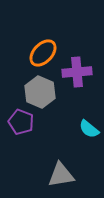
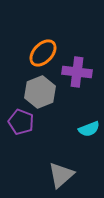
purple cross: rotated 12 degrees clockwise
gray hexagon: rotated 16 degrees clockwise
cyan semicircle: rotated 60 degrees counterclockwise
gray triangle: rotated 32 degrees counterclockwise
